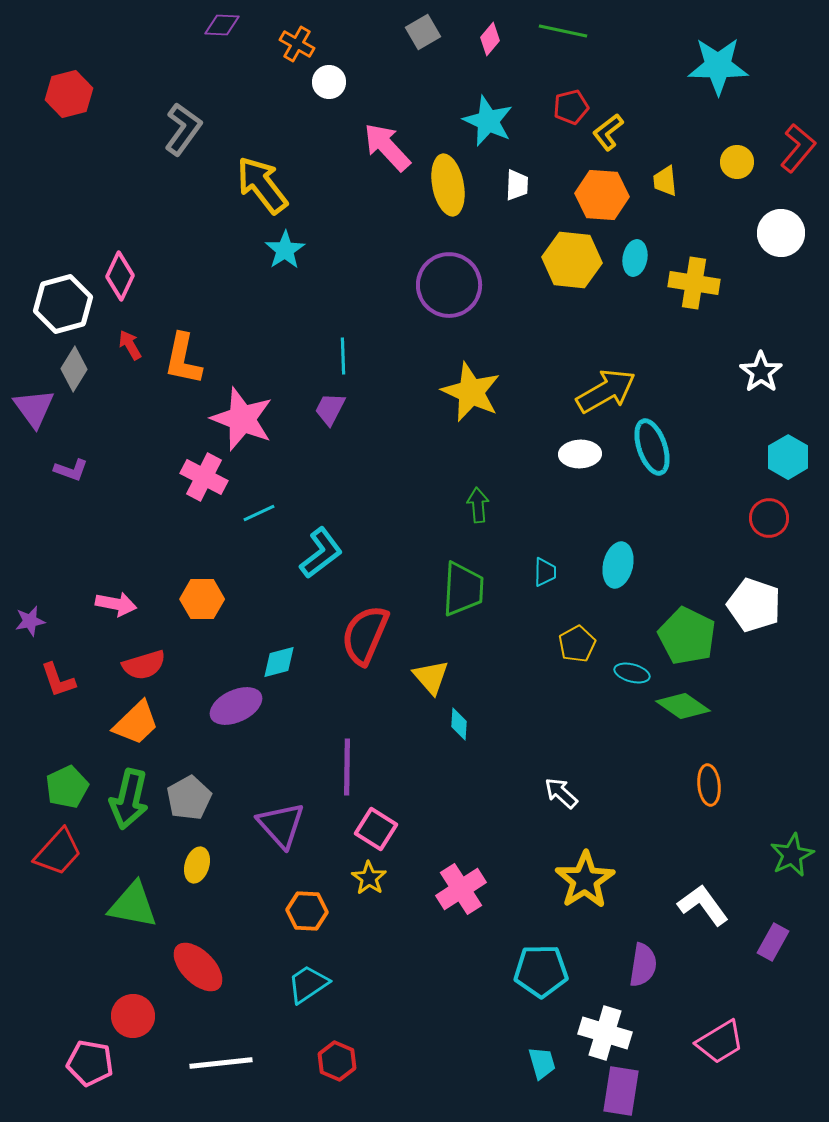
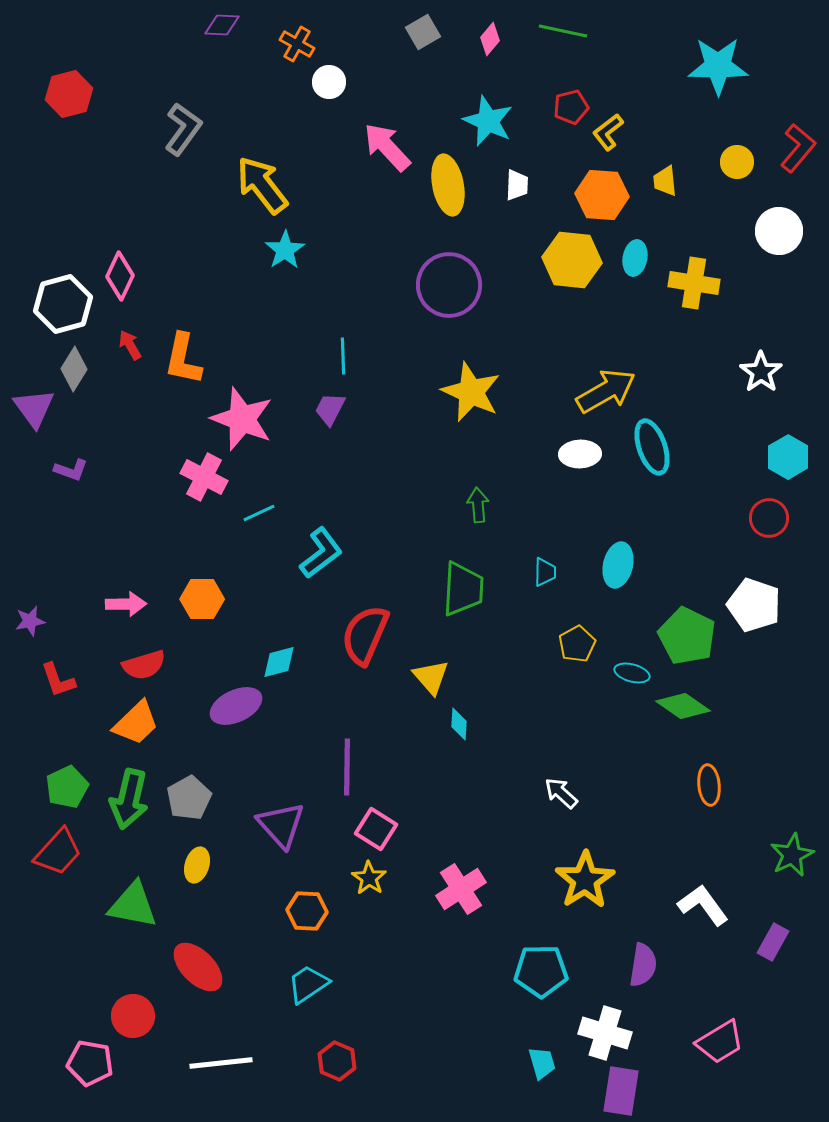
white circle at (781, 233): moved 2 px left, 2 px up
pink arrow at (116, 604): moved 10 px right; rotated 12 degrees counterclockwise
